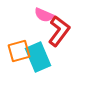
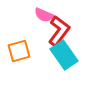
cyan rectangle: moved 26 px right, 2 px up; rotated 12 degrees counterclockwise
